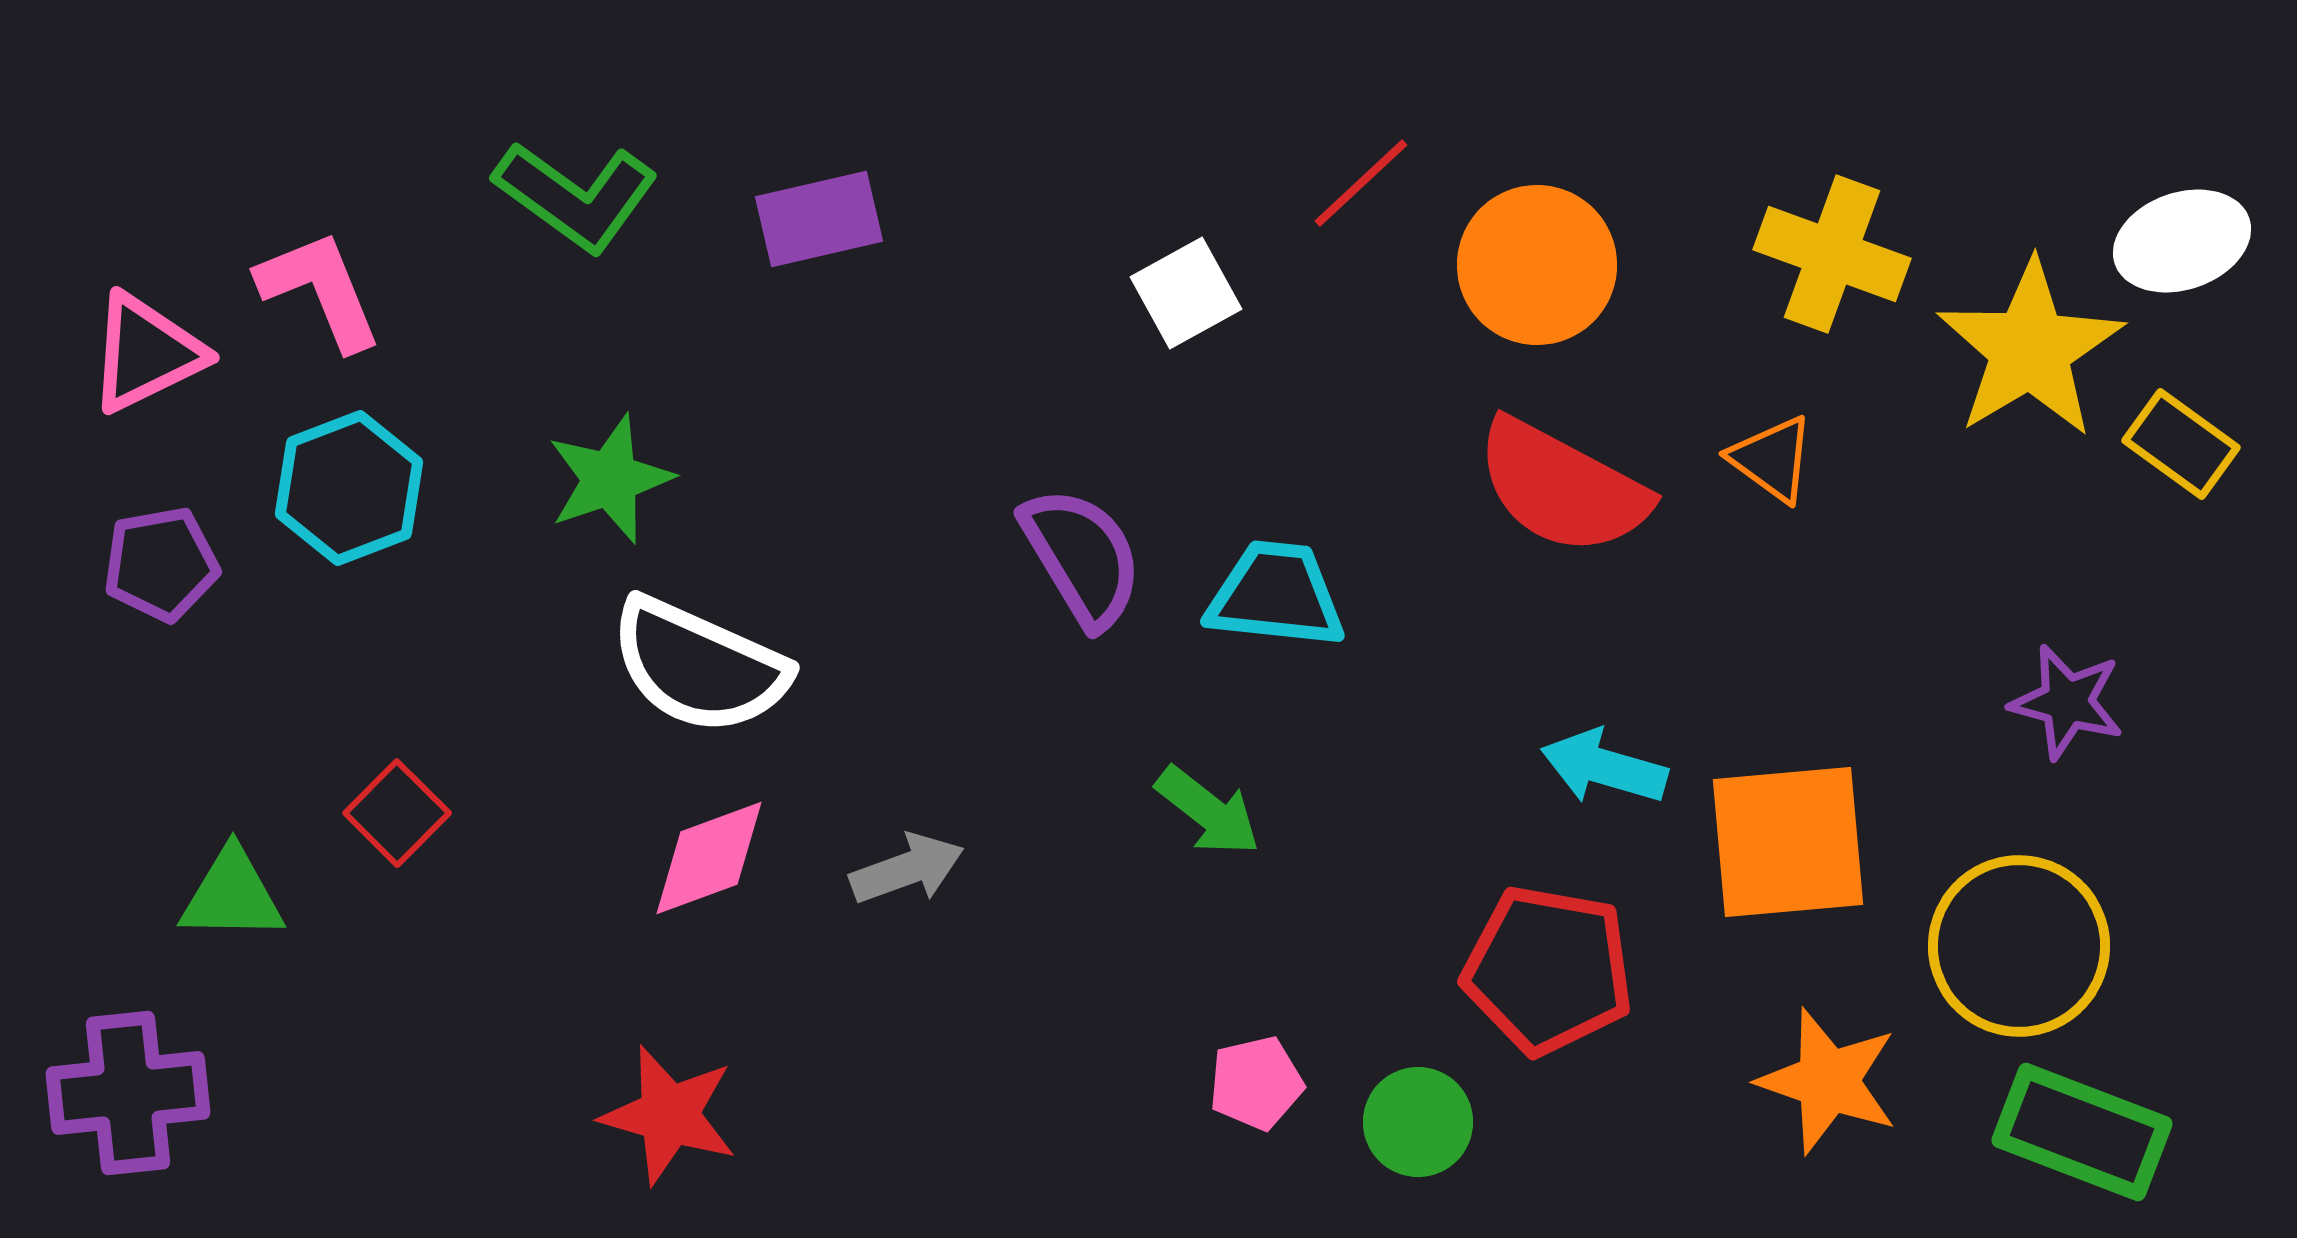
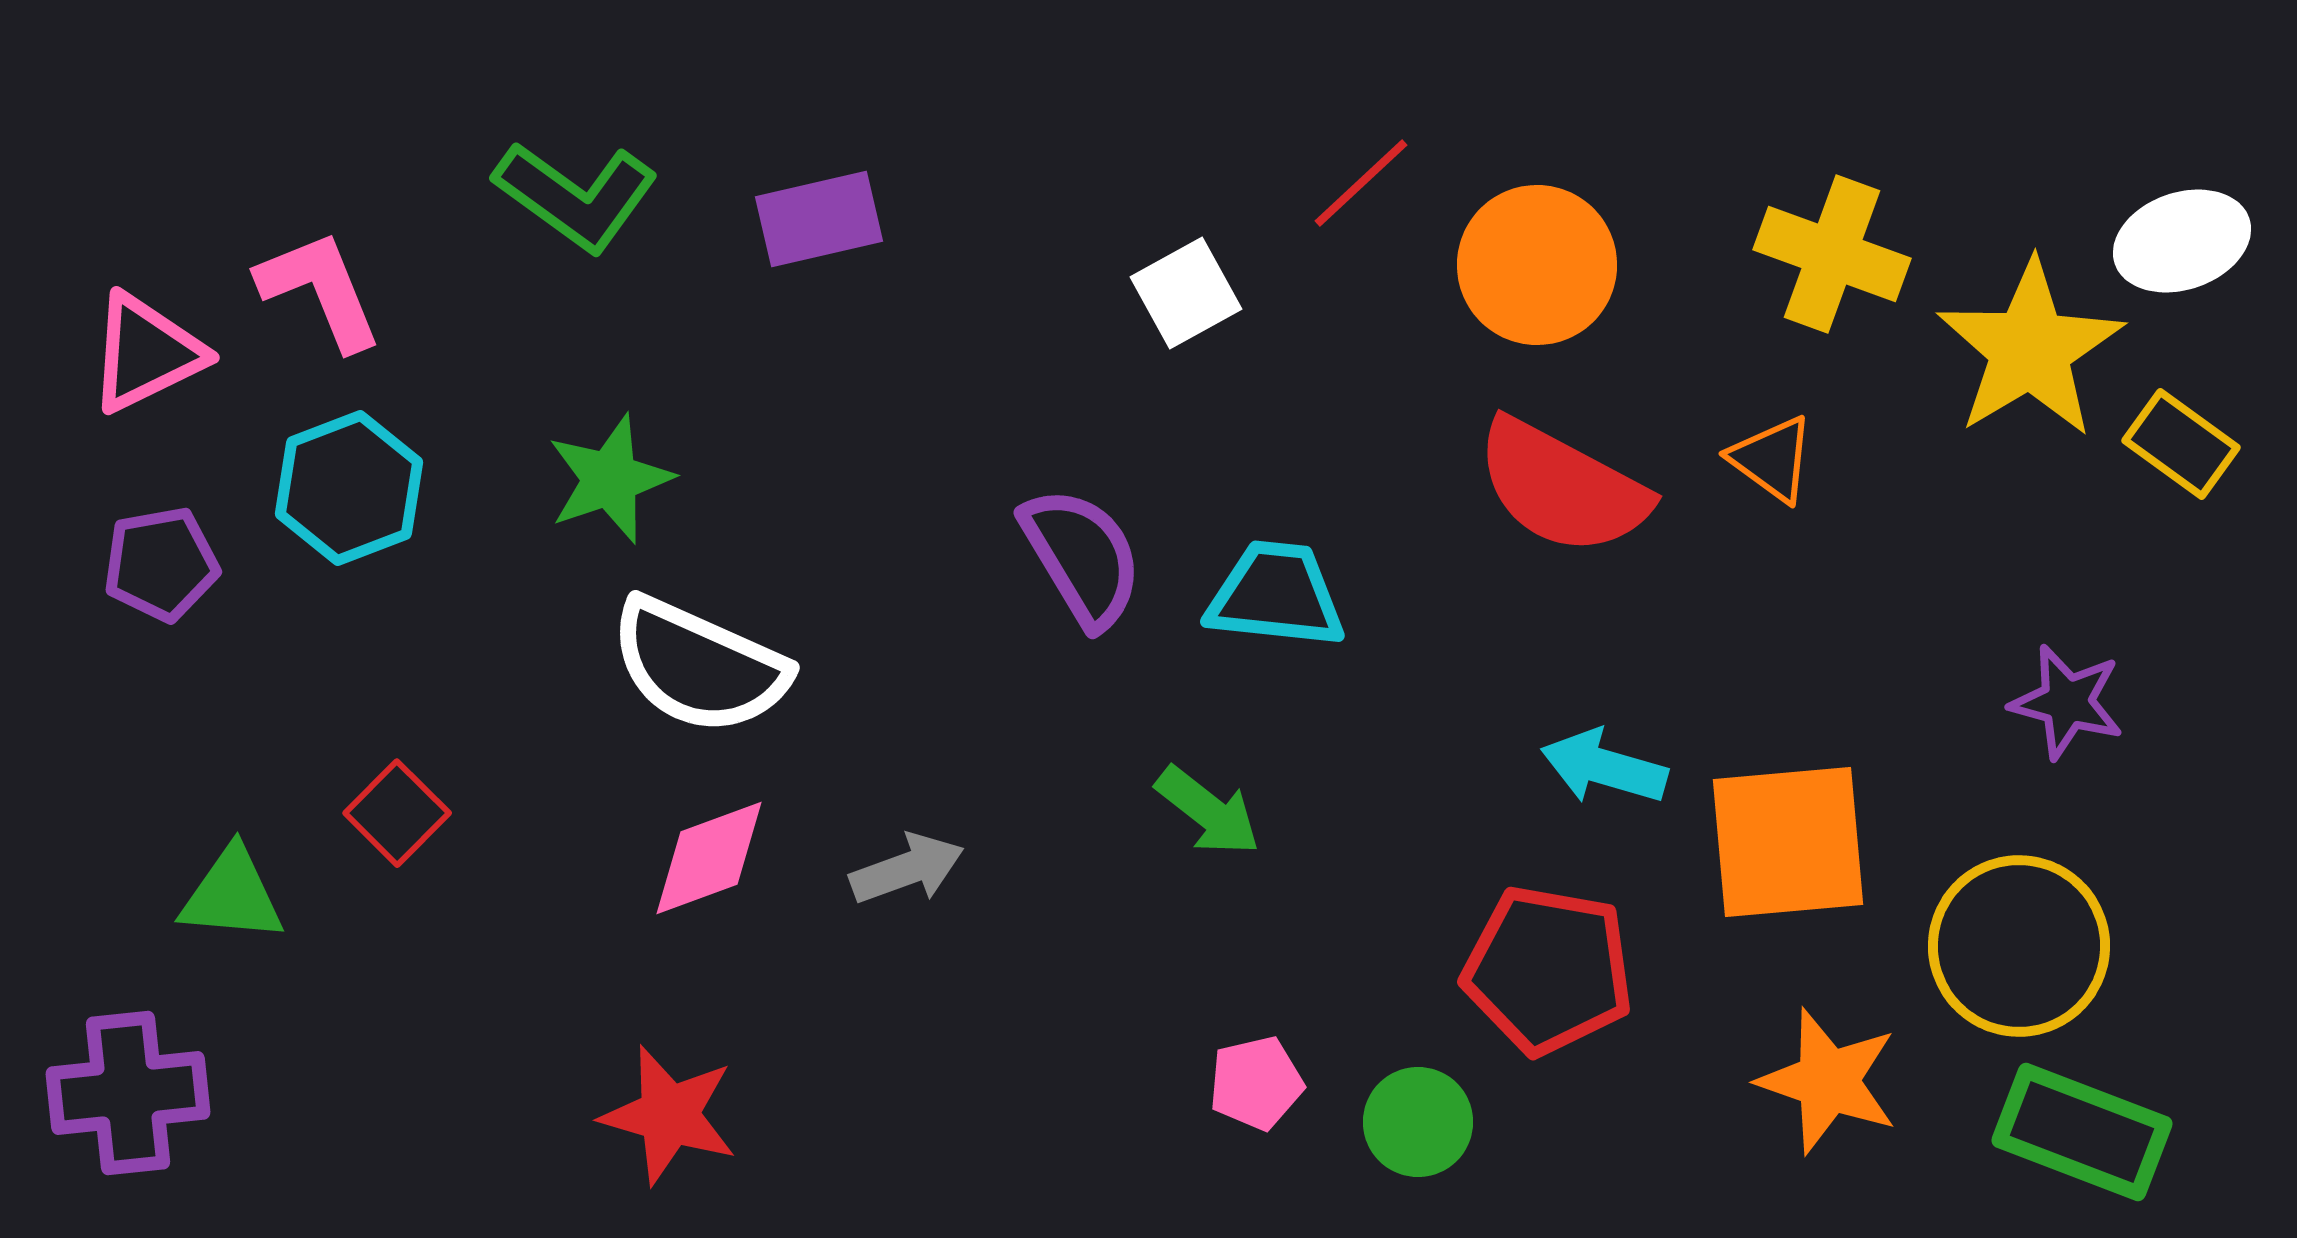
green triangle: rotated 4 degrees clockwise
